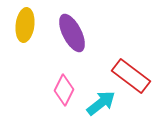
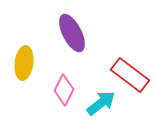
yellow ellipse: moved 1 px left, 38 px down
red rectangle: moved 1 px left, 1 px up
